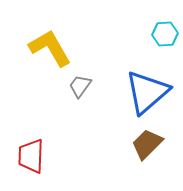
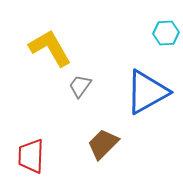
cyan hexagon: moved 1 px right, 1 px up
blue triangle: rotated 12 degrees clockwise
brown trapezoid: moved 44 px left
